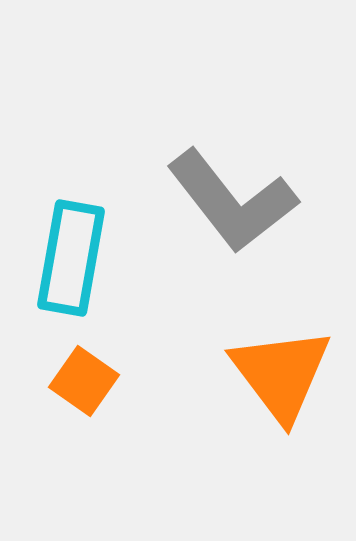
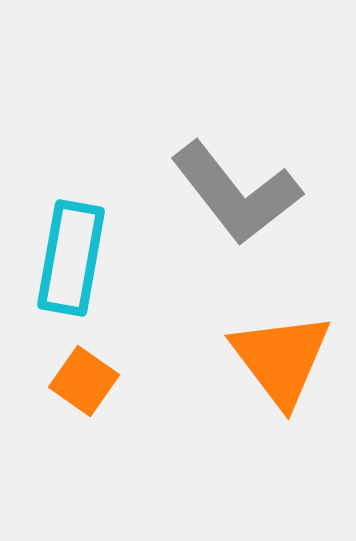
gray L-shape: moved 4 px right, 8 px up
orange triangle: moved 15 px up
